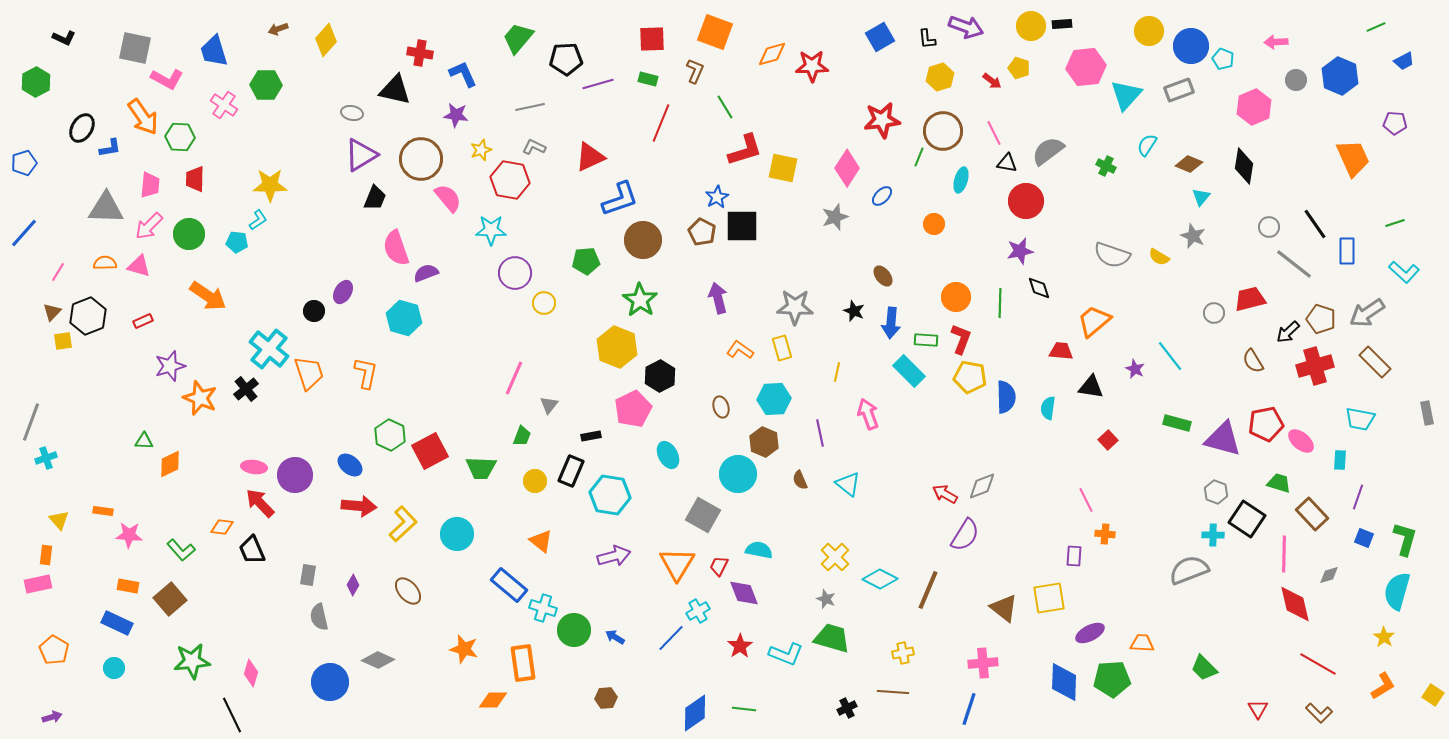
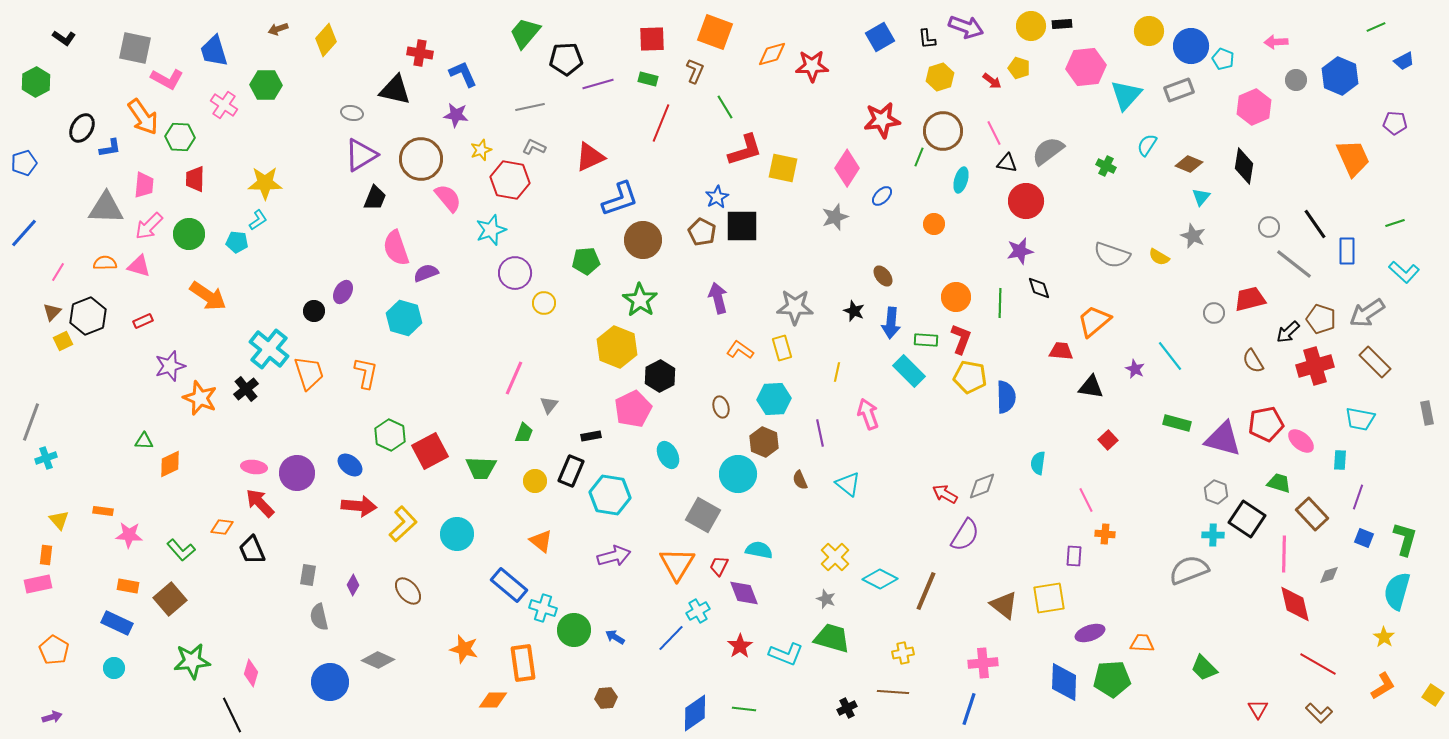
black L-shape at (64, 38): rotated 10 degrees clockwise
green trapezoid at (518, 38): moved 7 px right, 5 px up
pink trapezoid at (150, 185): moved 6 px left
yellow star at (270, 185): moved 5 px left, 2 px up
cyan star at (491, 230): rotated 20 degrees counterclockwise
yellow square at (63, 341): rotated 18 degrees counterclockwise
cyan semicircle at (1048, 408): moved 10 px left, 55 px down
green trapezoid at (522, 436): moved 2 px right, 3 px up
purple circle at (295, 475): moved 2 px right, 2 px up
brown line at (928, 590): moved 2 px left, 1 px down
brown triangle at (1004, 608): moved 3 px up
purple ellipse at (1090, 633): rotated 8 degrees clockwise
